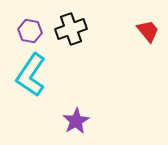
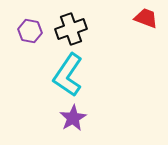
red trapezoid: moved 2 px left, 13 px up; rotated 30 degrees counterclockwise
cyan L-shape: moved 37 px right
purple star: moved 3 px left, 3 px up
